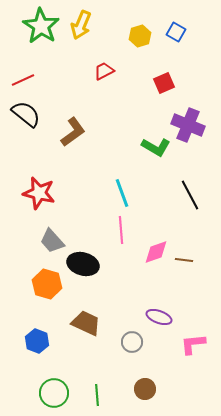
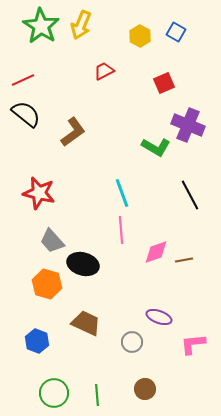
yellow hexagon: rotated 15 degrees counterclockwise
brown line: rotated 18 degrees counterclockwise
